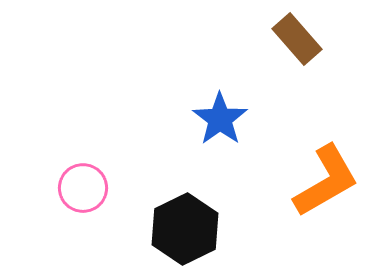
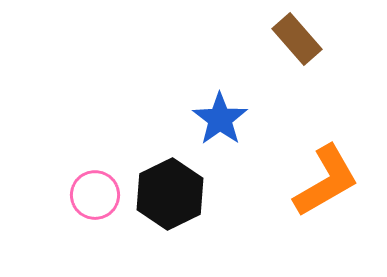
pink circle: moved 12 px right, 7 px down
black hexagon: moved 15 px left, 35 px up
